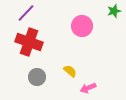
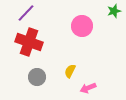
yellow semicircle: rotated 104 degrees counterclockwise
